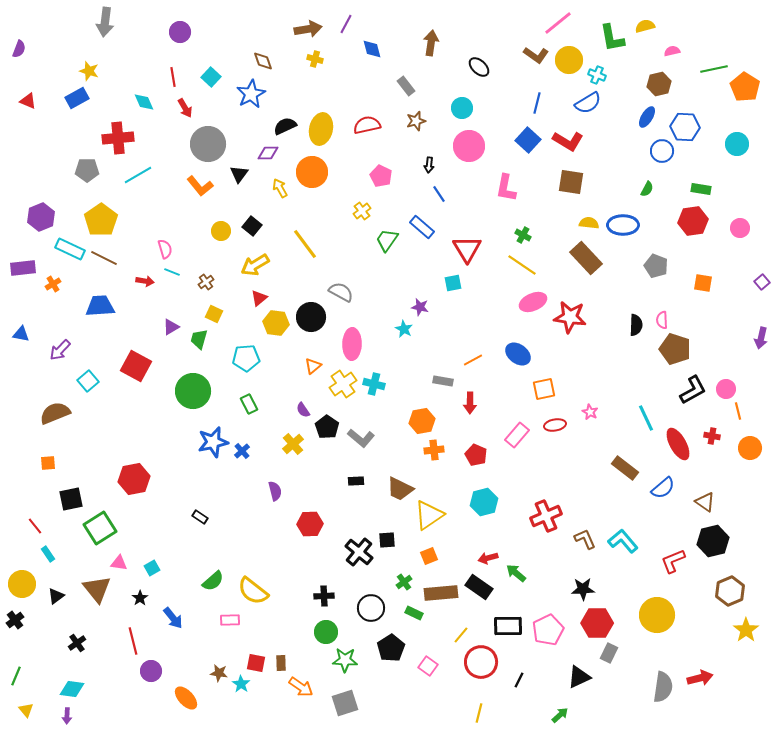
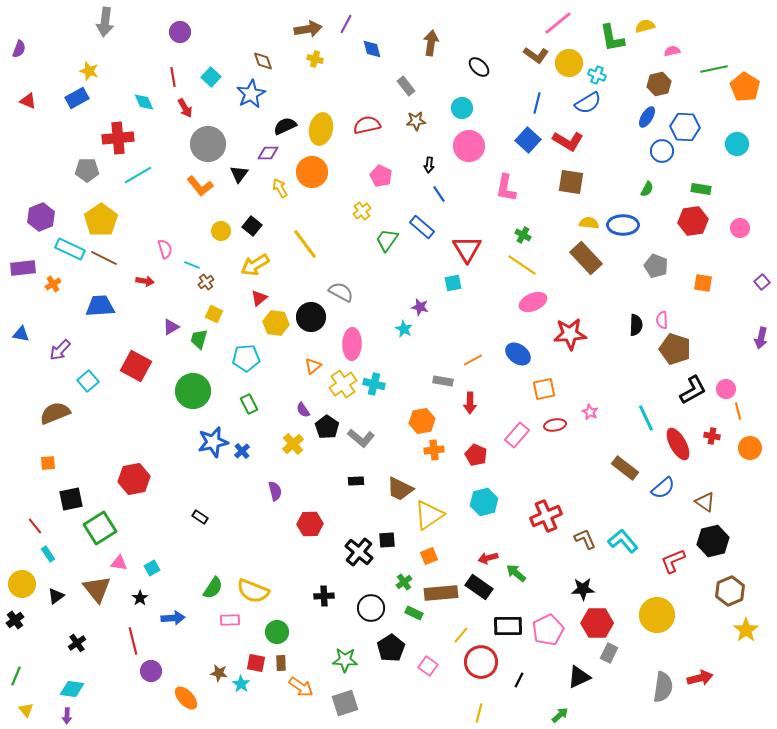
yellow circle at (569, 60): moved 3 px down
brown star at (416, 121): rotated 12 degrees clockwise
cyan line at (172, 272): moved 20 px right, 7 px up
red star at (570, 317): moved 17 px down; rotated 12 degrees counterclockwise
green semicircle at (213, 581): moved 7 px down; rotated 15 degrees counterclockwise
yellow semicircle at (253, 591): rotated 16 degrees counterclockwise
blue arrow at (173, 618): rotated 55 degrees counterclockwise
green circle at (326, 632): moved 49 px left
